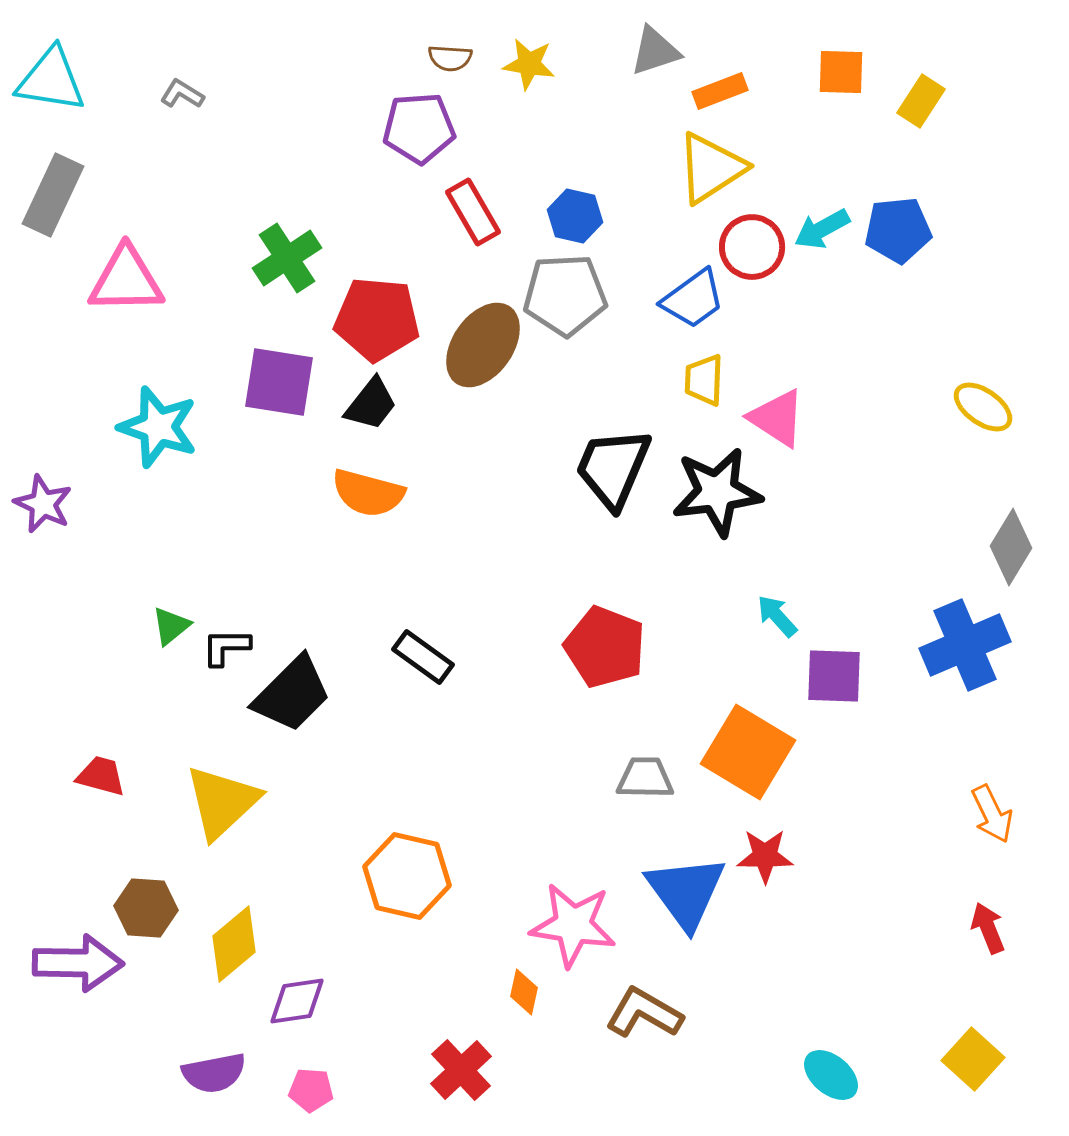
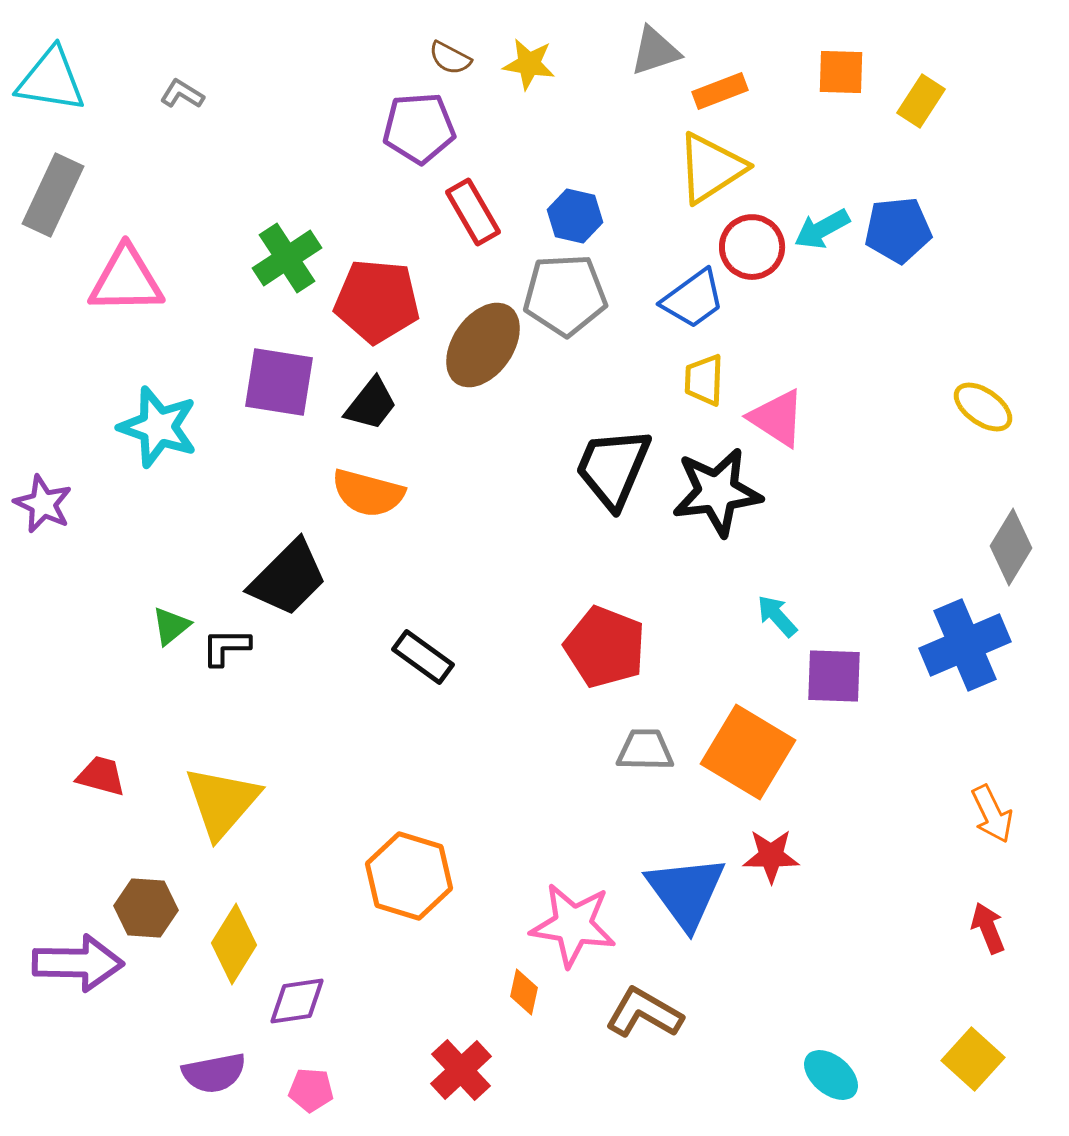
brown semicircle at (450, 58): rotated 24 degrees clockwise
red pentagon at (377, 319): moved 18 px up
black trapezoid at (292, 694): moved 4 px left, 116 px up
gray trapezoid at (645, 778): moved 28 px up
yellow triangle at (222, 802): rotated 6 degrees counterclockwise
red star at (765, 856): moved 6 px right
orange hexagon at (407, 876): moved 2 px right; rotated 4 degrees clockwise
yellow diamond at (234, 944): rotated 18 degrees counterclockwise
